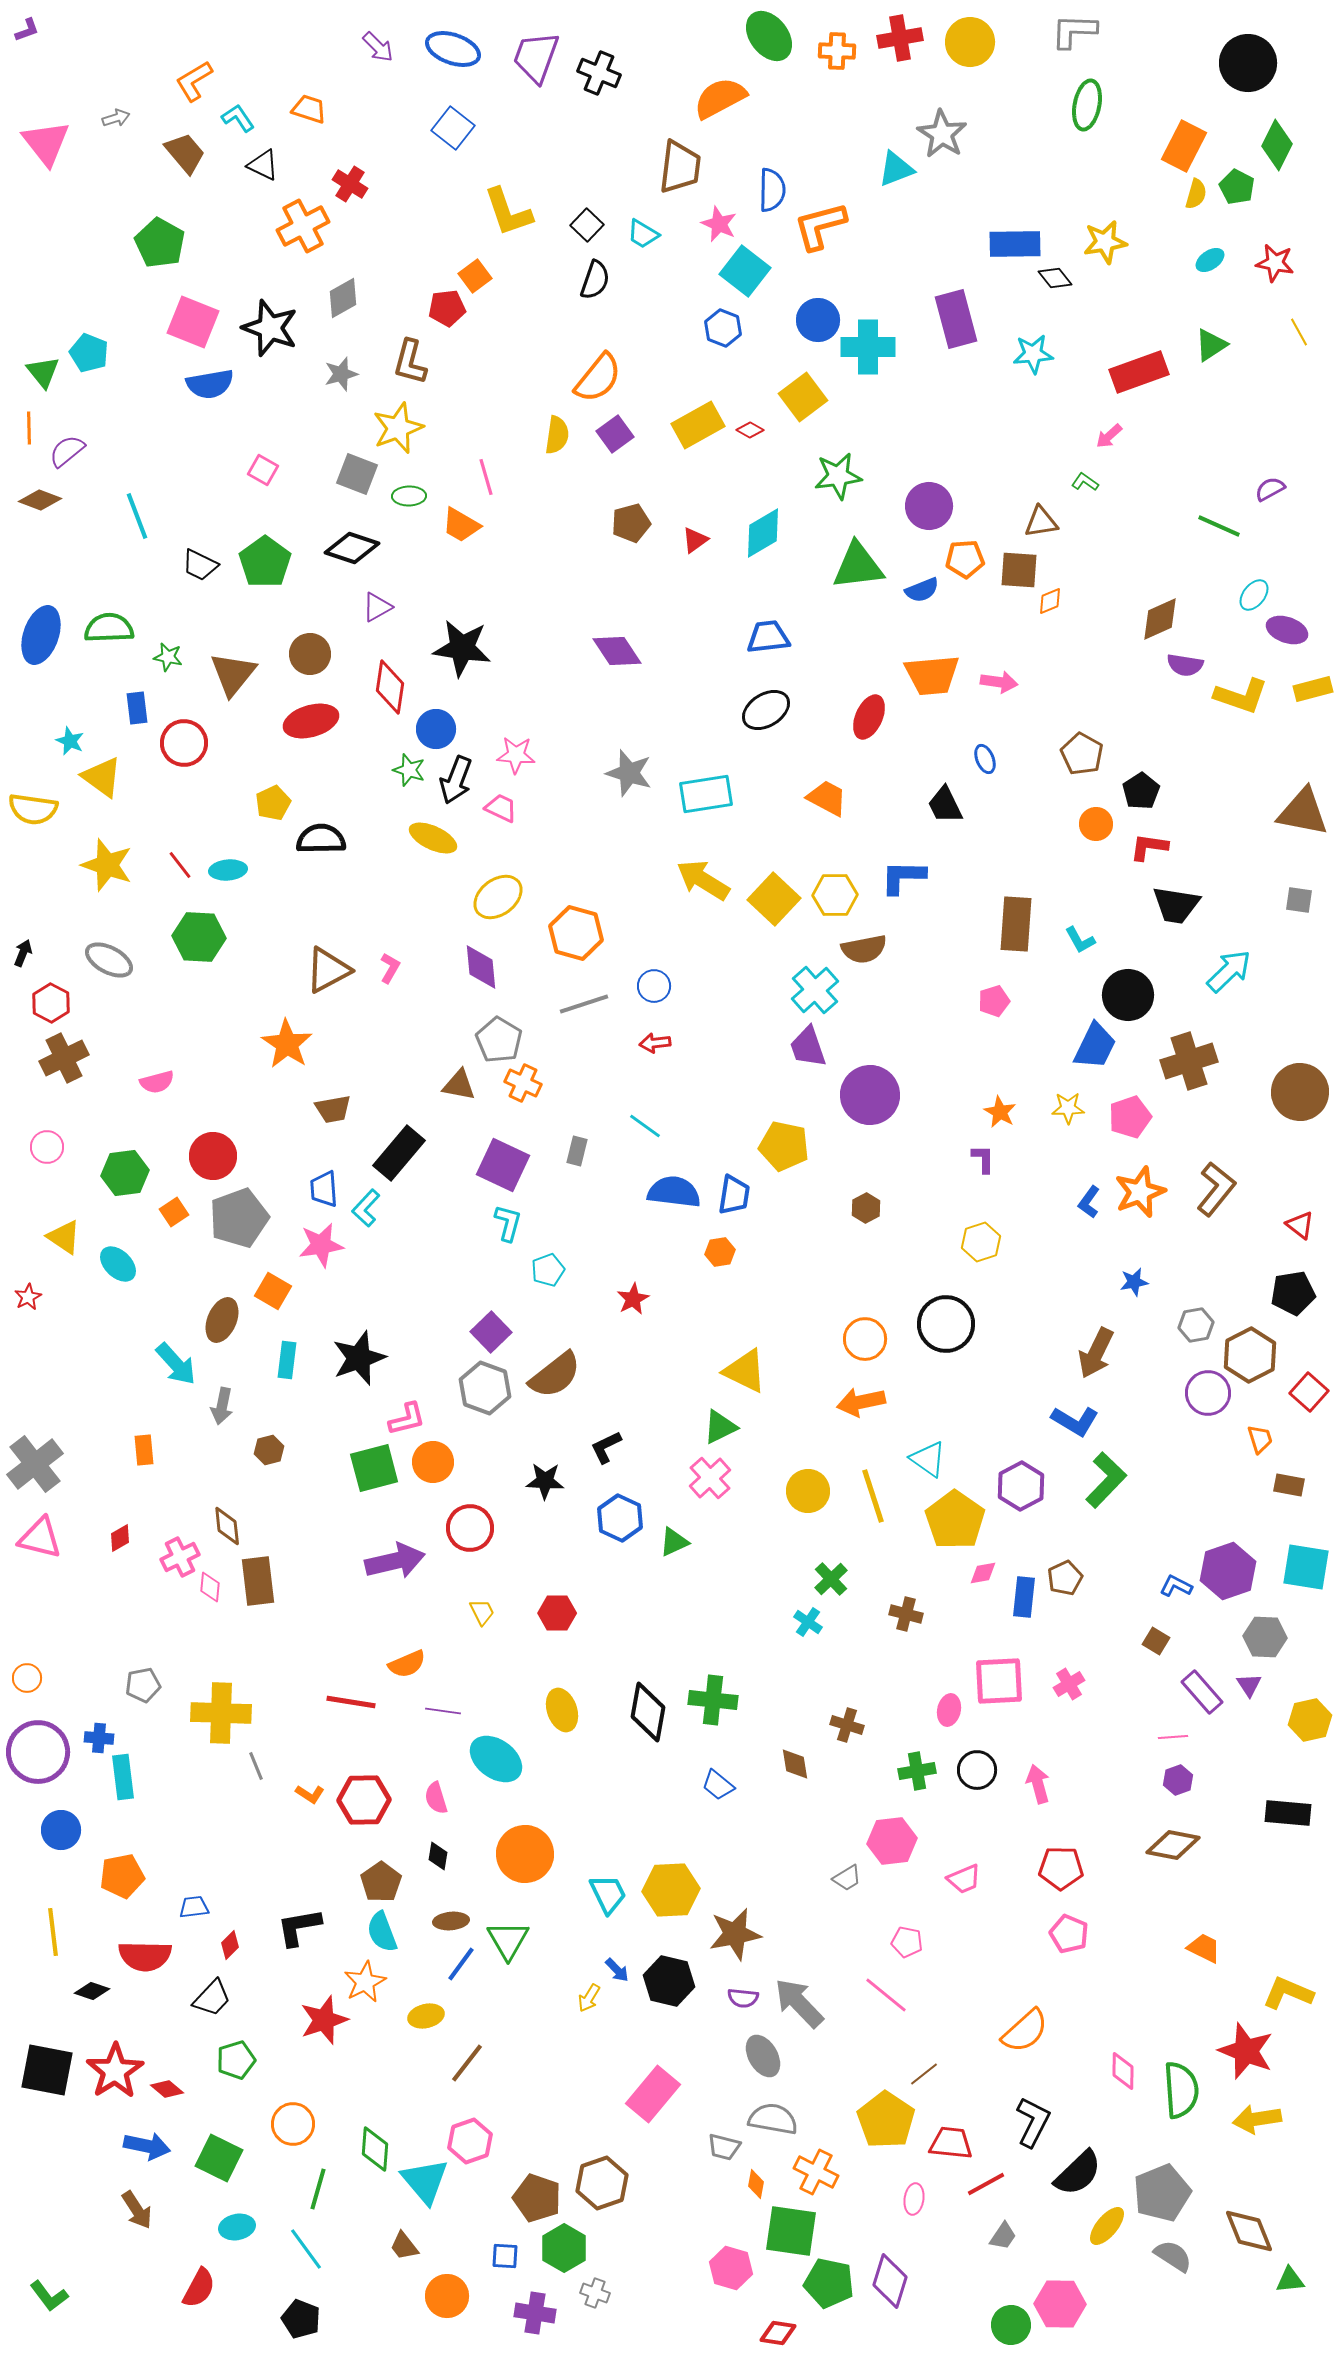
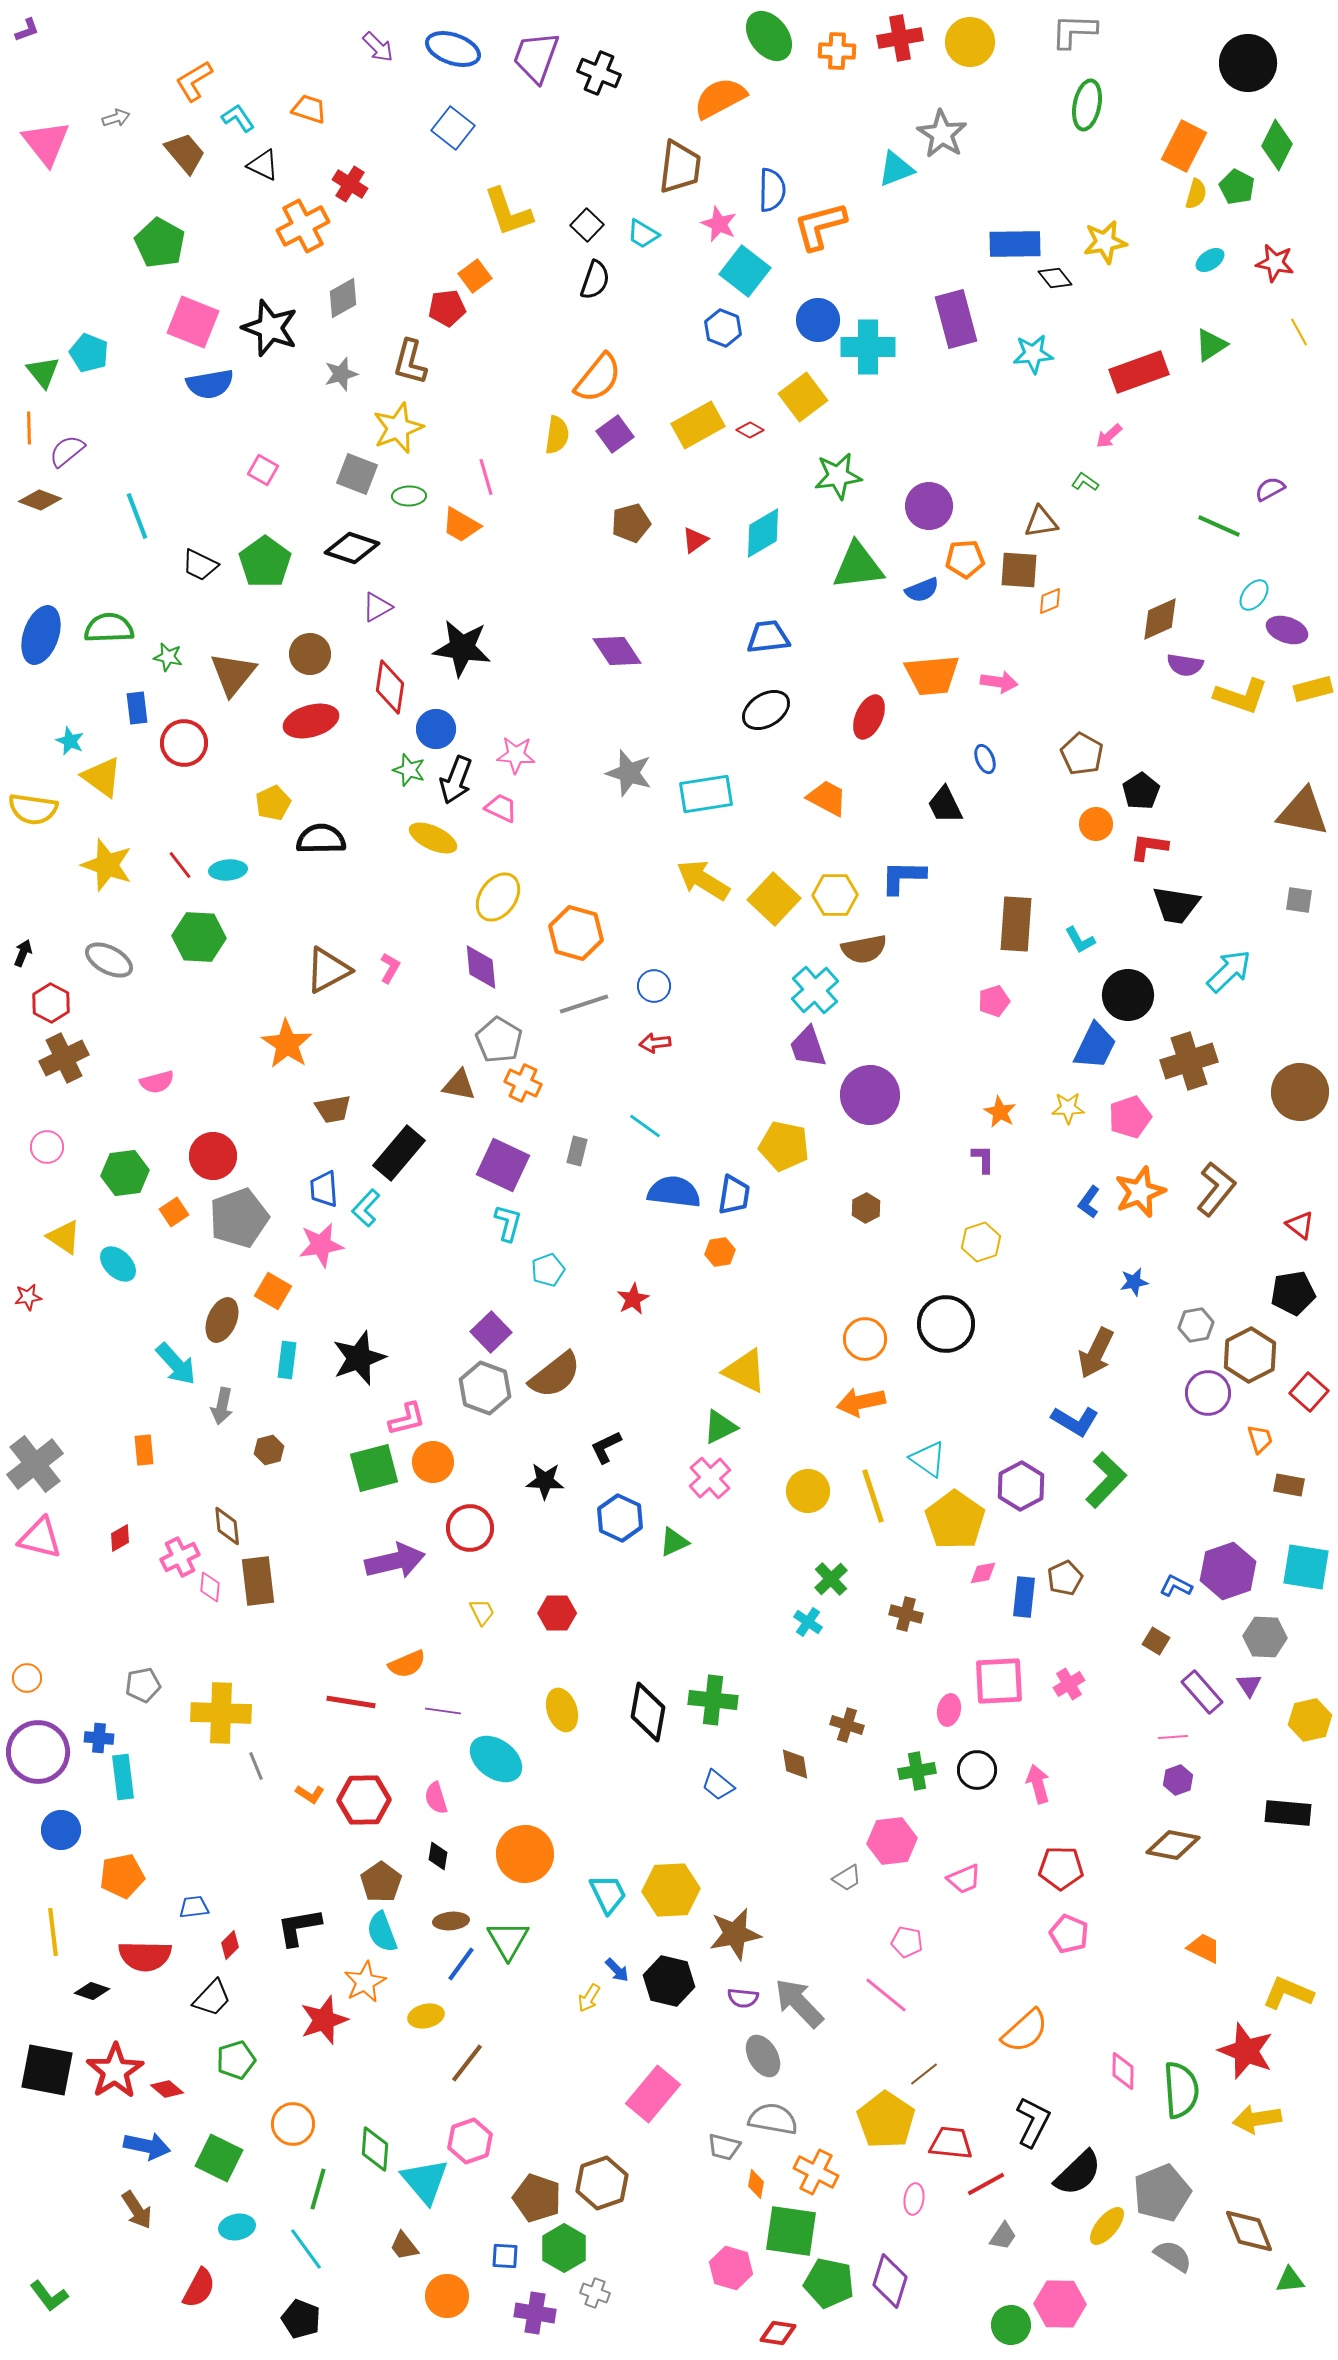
yellow ellipse at (498, 897): rotated 18 degrees counterclockwise
red star at (28, 1297): rotated 20 degrees clockwise
